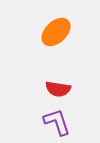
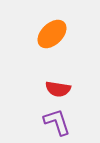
orange ellipse: moved 4 px left, 2 px down
